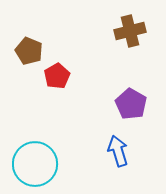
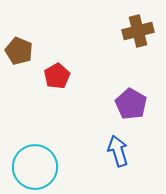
brown cross: moved 8 px right
brown pentagon: moved 10 px left
cyan circle: moved 3 px down
